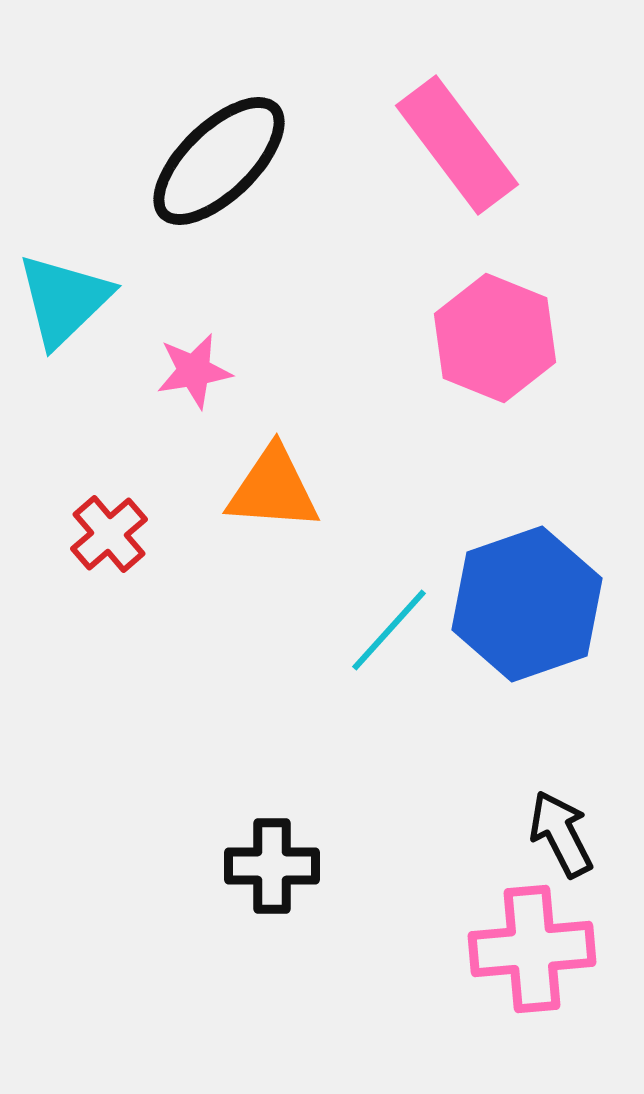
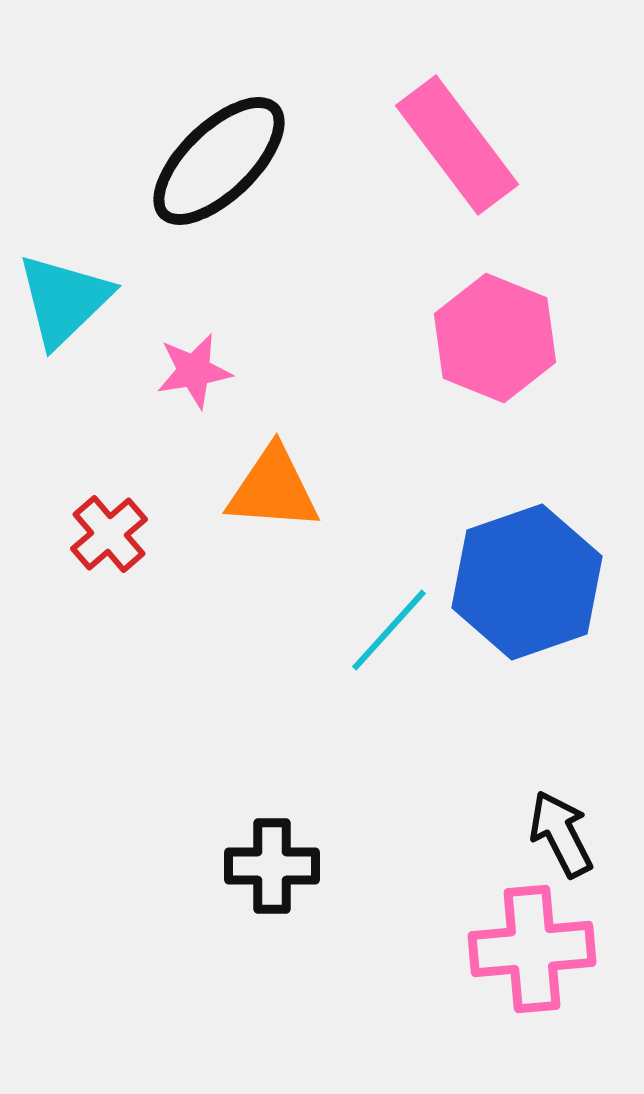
blue hexagon: moved 22 px up
